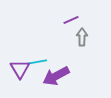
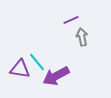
gray arrow: rotated 12 degrees counterclockwise
cyan line: rotated 60 degrees clockwise
purple triangle: rotated 50 degrees counterclockwise
